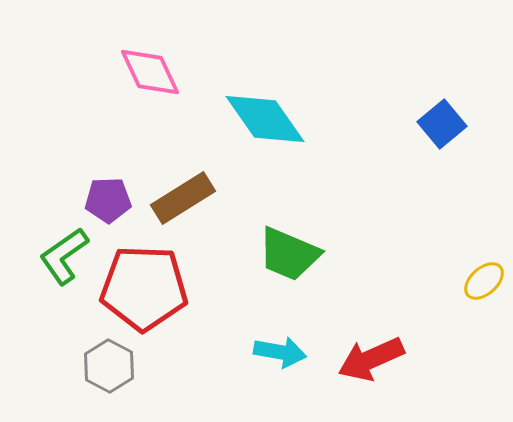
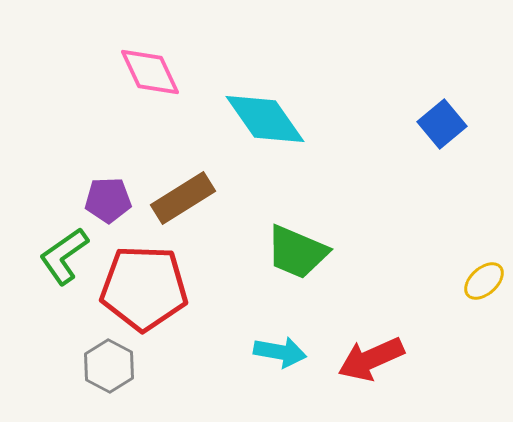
green trapezoid: moved 8 px right, 2 px up
